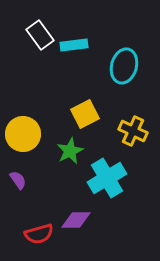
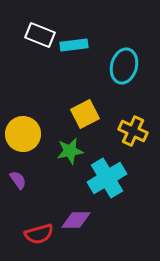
white rectangle: rotated 32 degrees counterclockwise
green star: rotated 16 degrees clockwise
